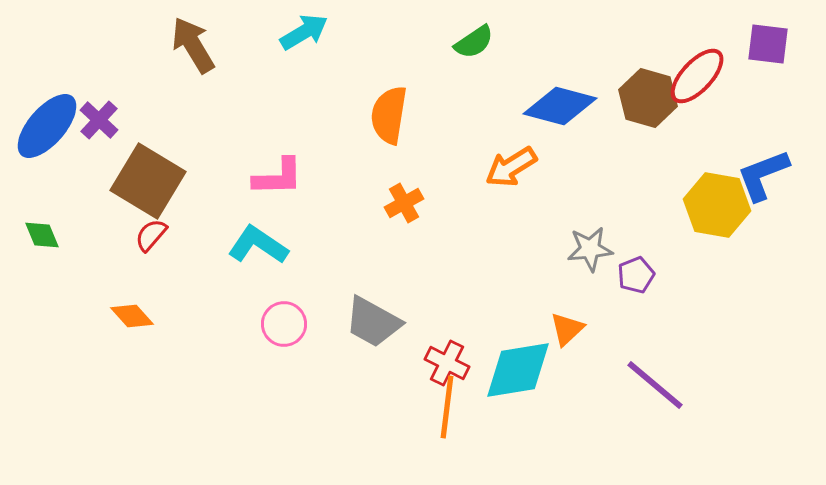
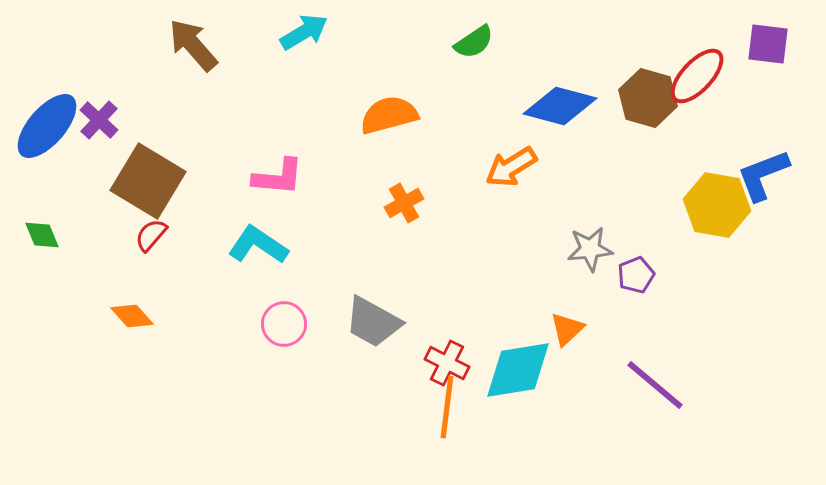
brown arrow: rotated 10 degrees counterclockwise
orange semicircle: rotated 66 degrees clockwise
pink L-shape: rotated 6 degrees clockwise
